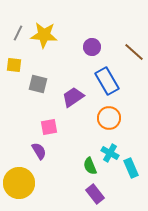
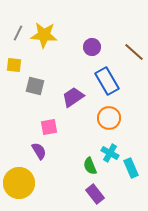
gray square: moved 3 px left, 2 px down
